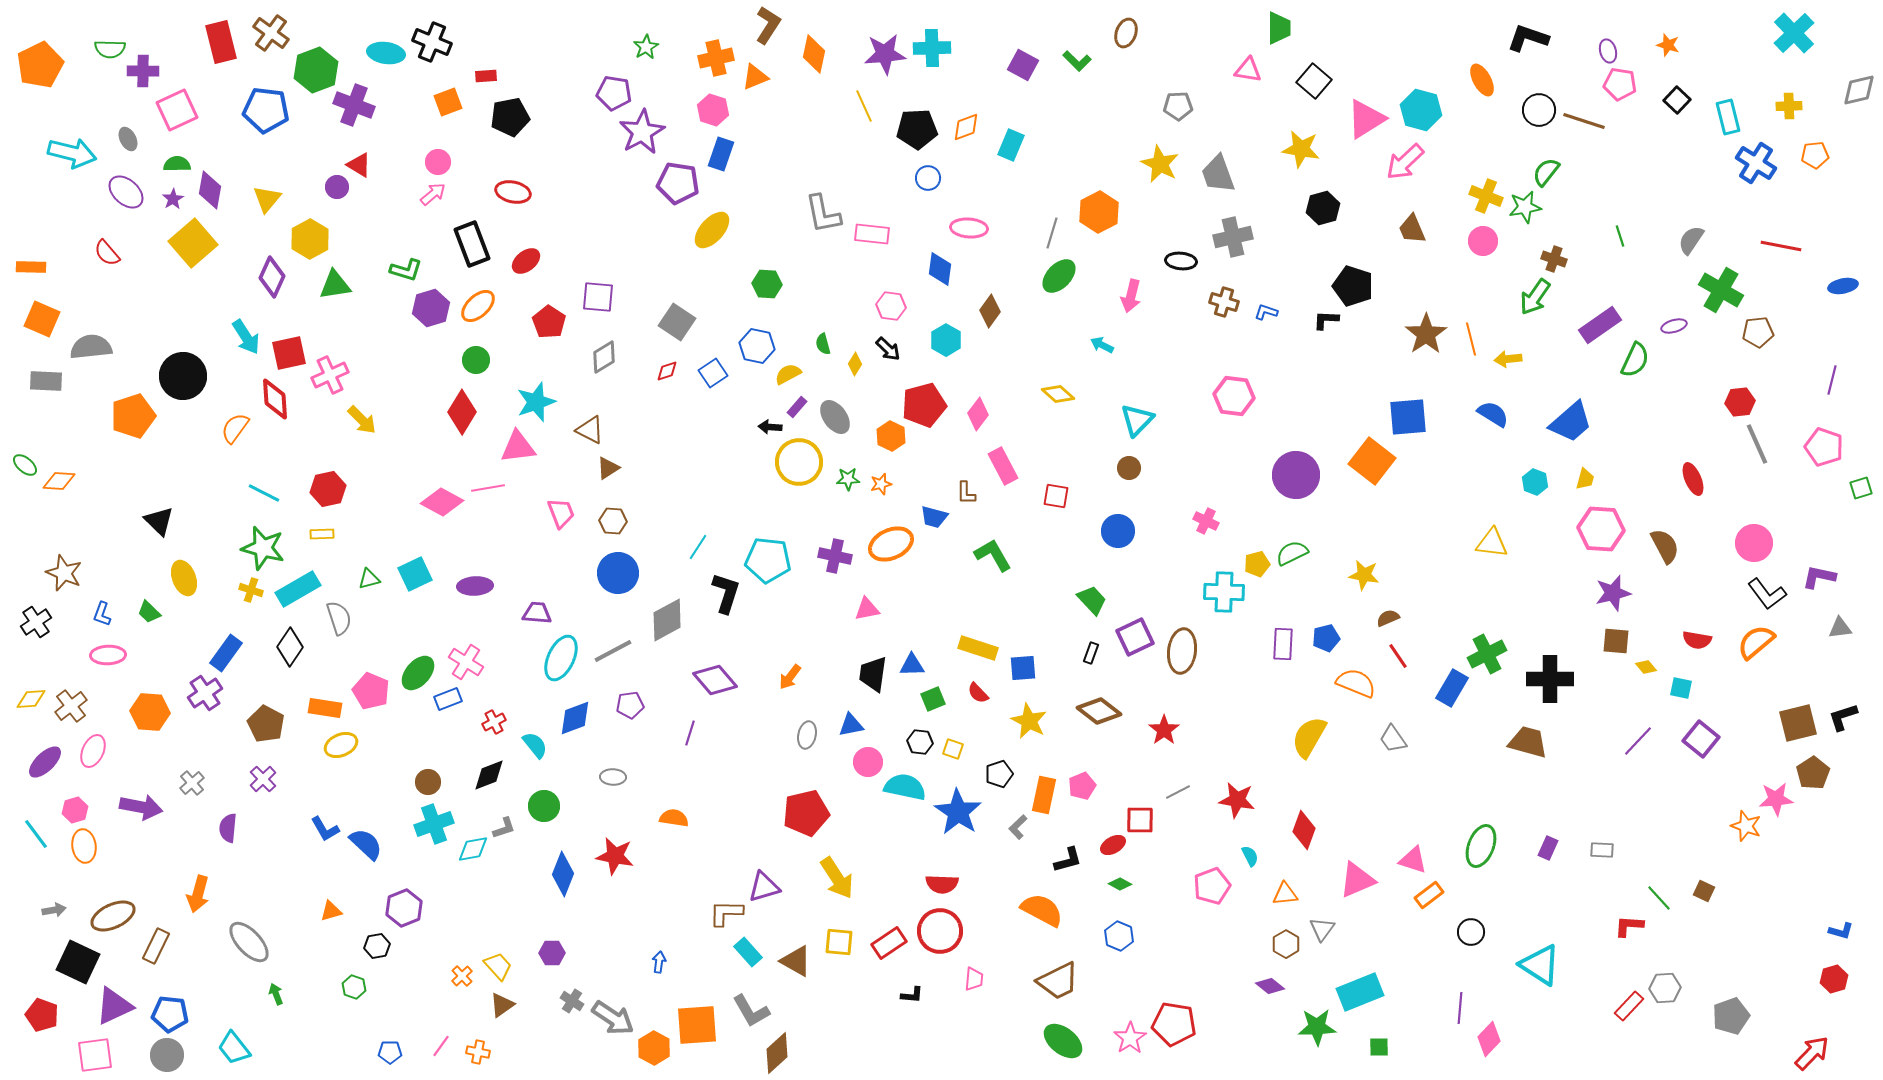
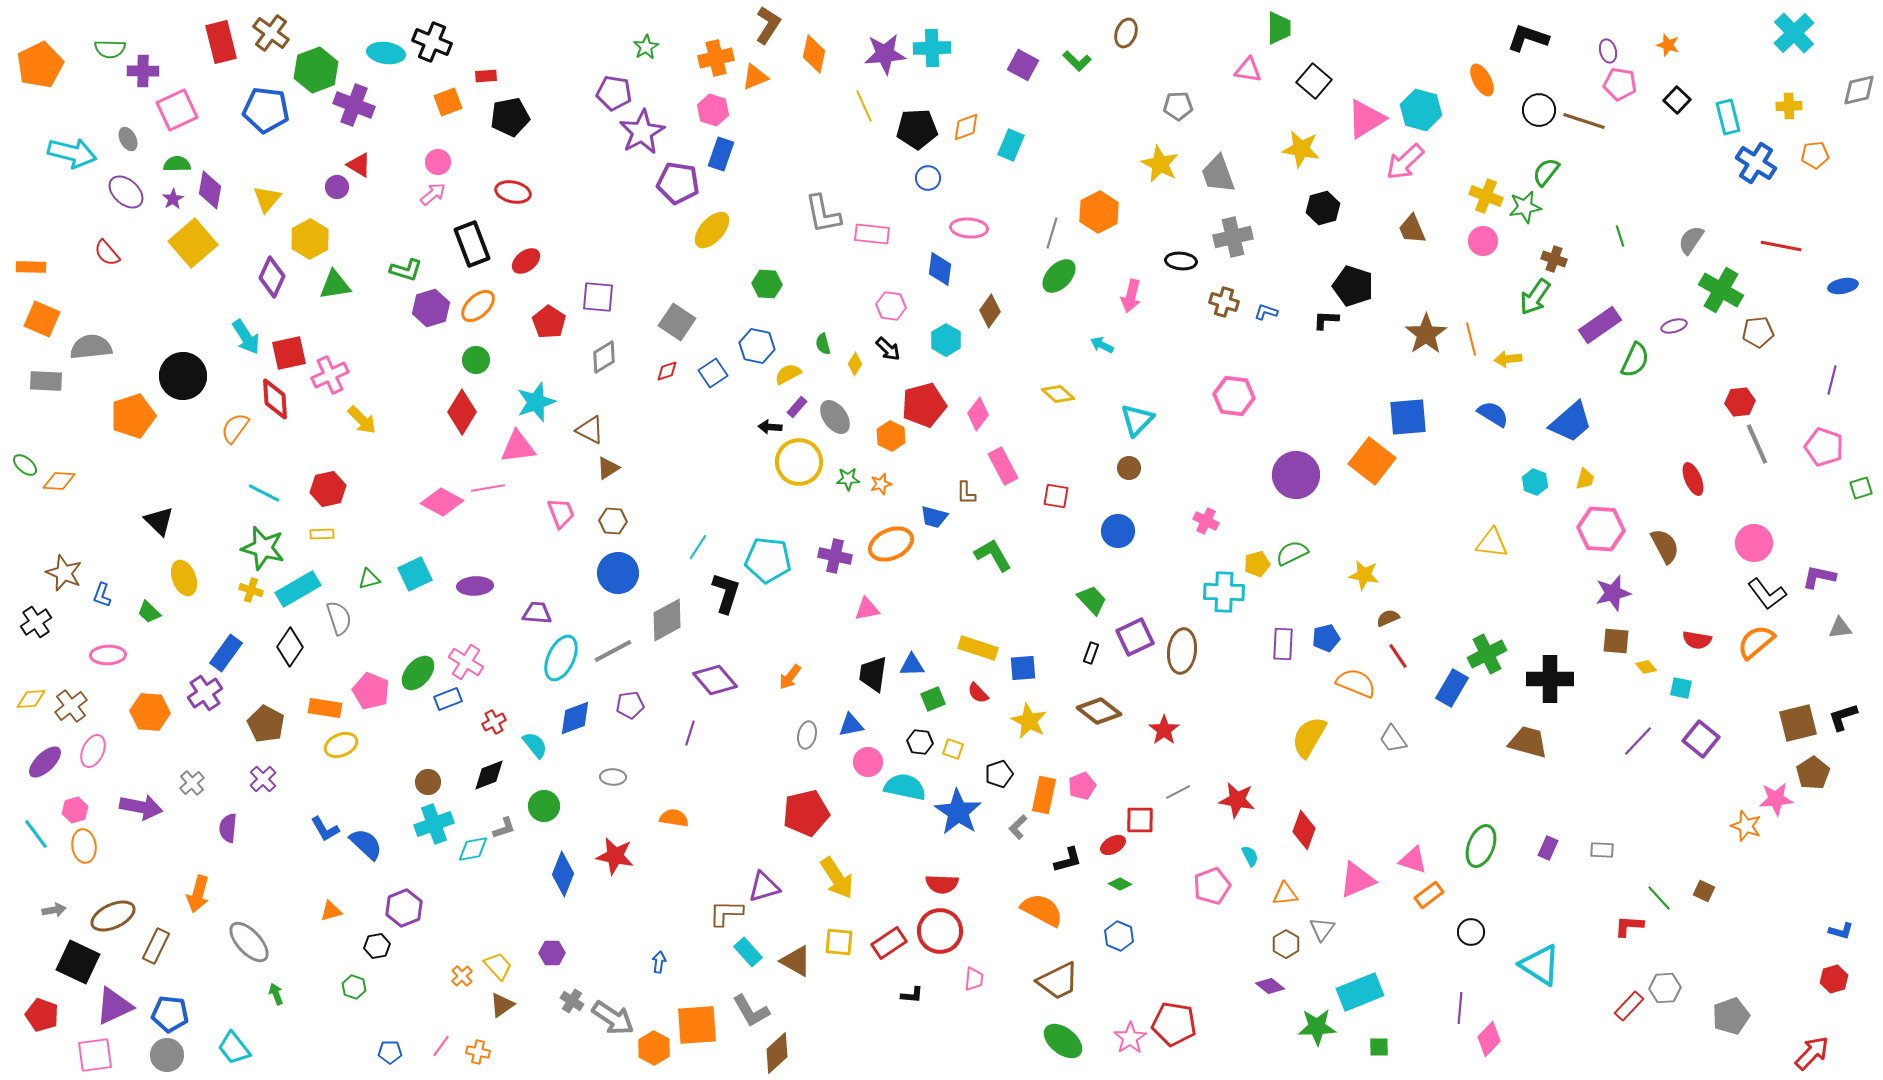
blue L-shape at (102, 614): moved 19 px up
